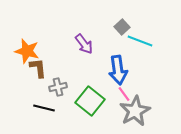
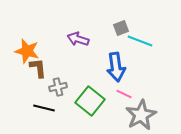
gray square: moved 1 px left, 1 px down; rotated 21 degrees clockwise
purple arrow: moved 6 px left, 5 px up; rotated 145 degrees clockwise
blue arrow: moved 2 px left, 3 px up
pink line: rotated 28 degrees counterclockwise
gray star: moved 6 px right, 4 px down
